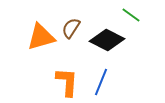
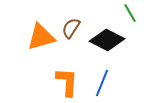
green line: moved 1 px left, 2 px up; rotated 24 degrees clockwise
blue line: moved 1 px right, 1 px down
